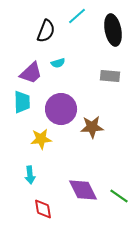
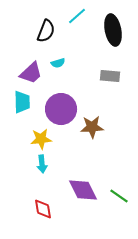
cyan arrow: moved 12 px right, 11 px up
